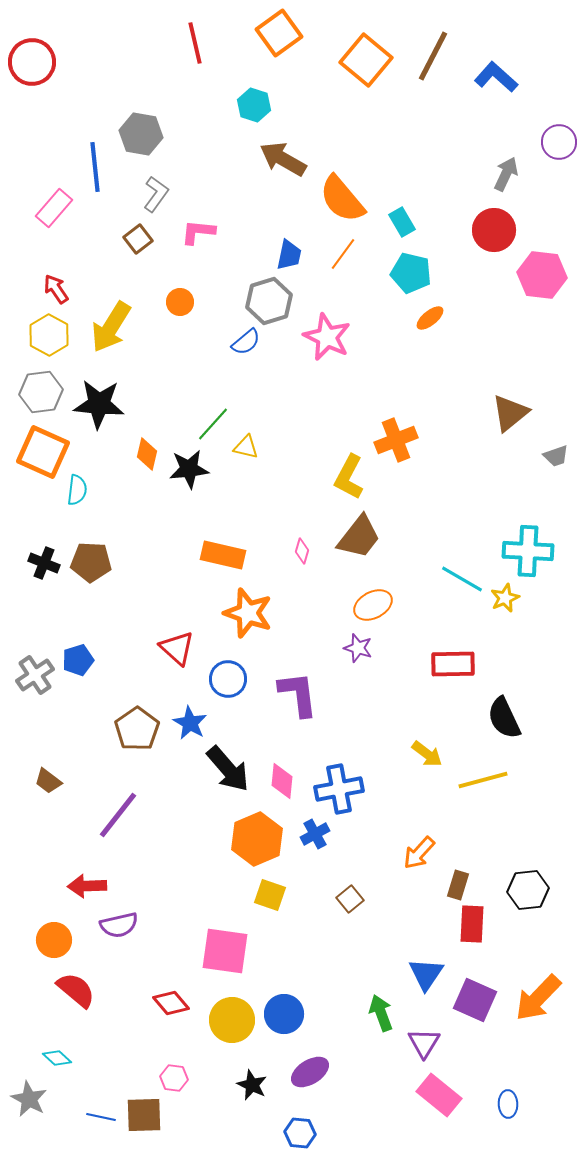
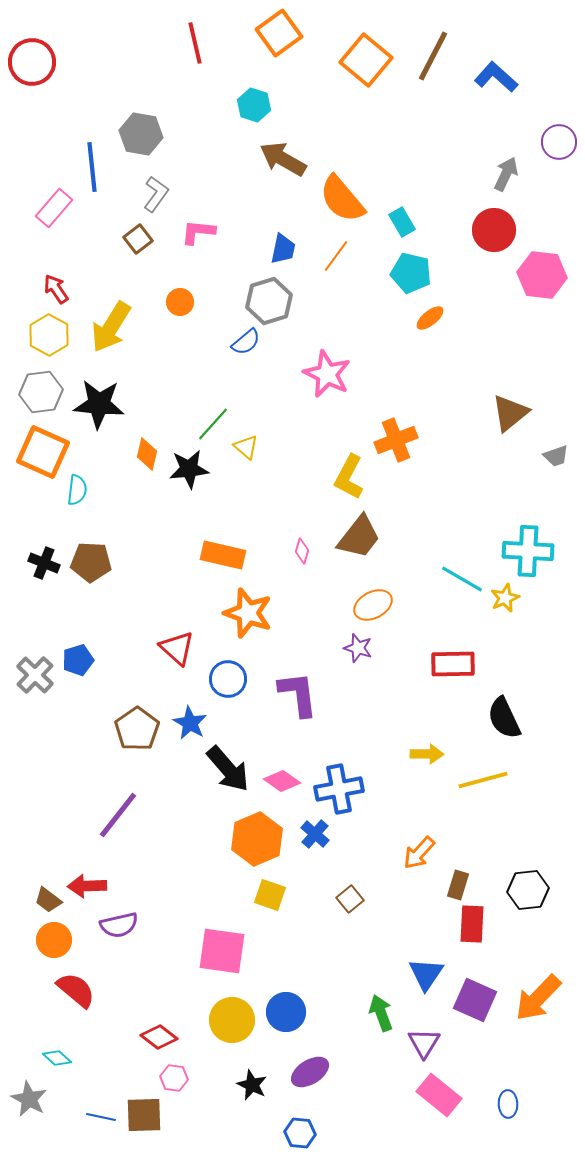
blue line at (95, 167): moved 3 px left
orange line at (343, 254): moved 7 px left, 2 px down
blue trapezoid at (289, 255): moved 6 px left, 6 px up
pink star at (327, 337): moved 37 px down
yellow triangle at (246, 447): rotated 28 degrees clockwise
gray cross at (35, 675): rotated 12 degrees counterclockwise
yellow arrow at (427, 754): rotated 36 degrees counterclockwise
brown trapezoid at (48, 781): moved 119 px down
pink diamond at (282, 781): rotated 60 degrees counterclockwise
blue cross at (315, 834): rotated 20 degrees counterclockwise
pink square at (225, 951): moved 3 px left
red diamond at (171, 1003): moved 12 px left, 34 px down; rotated 12 degrees counterclockwise
blue circle at (284, 1014): moved 2 px right, 2 px up
